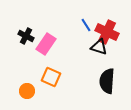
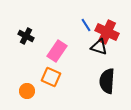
pink rectangle: moved 11 px right, 7 px down
